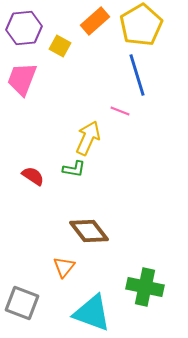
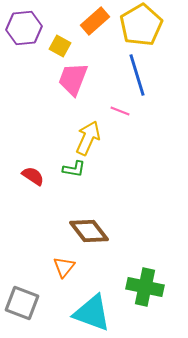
pink trapezoid: moved 51 px right
